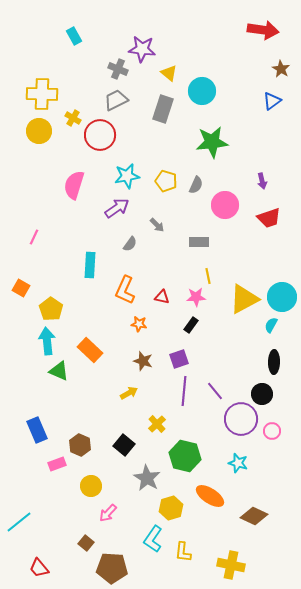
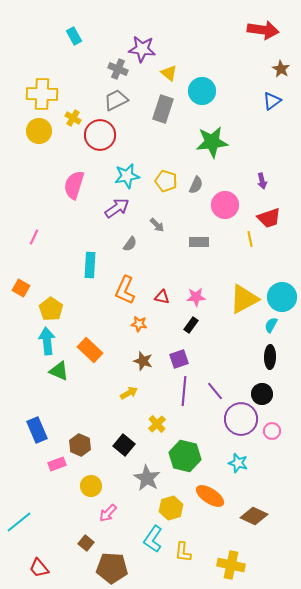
yellow line at (208, 276): moved 42 px right, 37 px up
black ellipse at (274, 362): moved 4 px left, 5 px up
